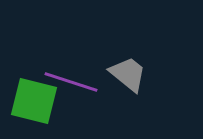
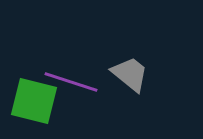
gray trapezoid: moved 2 px right
